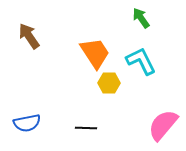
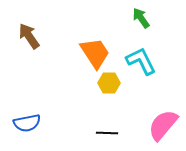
black line: moved 21 px right, 5 px down
